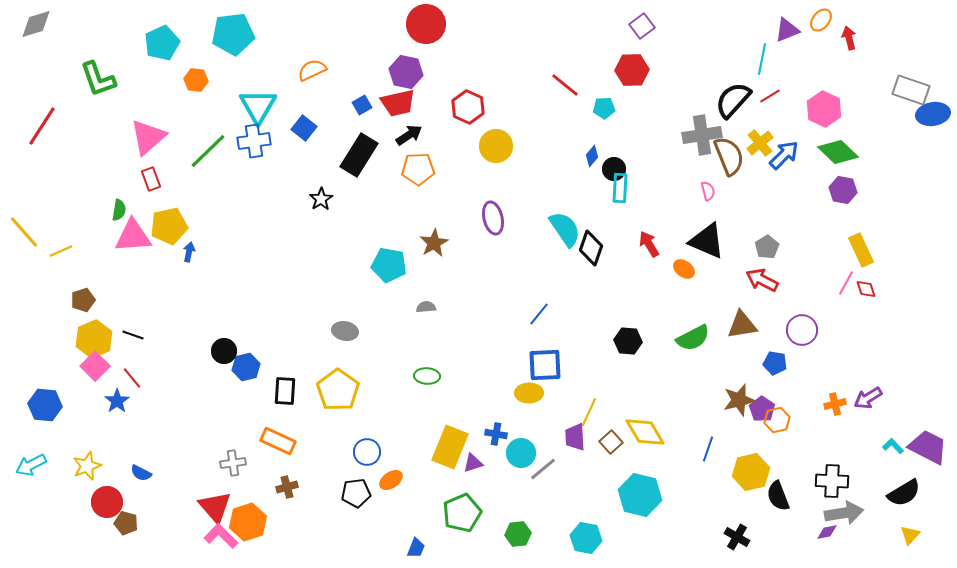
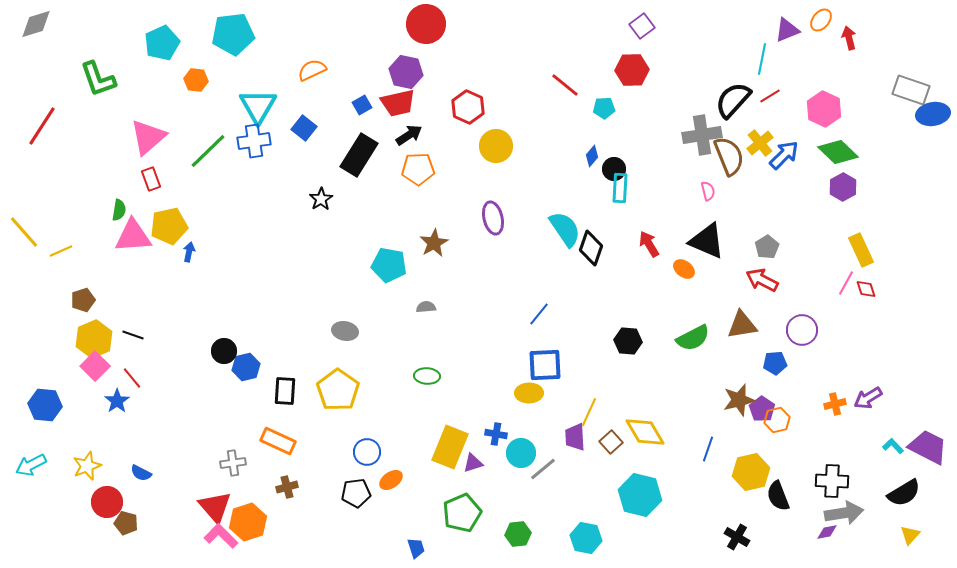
purple hexagon at (843, 190): moved 3 px up; rotated 20 degrees clockwise
blue pentagon at (775, 363): rotated 15 degrees counterclockwise
blue trapezoid at (416, 548): rotated 40 degrees counterclockwise
